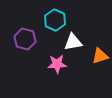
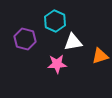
cyan hexagon: moved 1 px down
